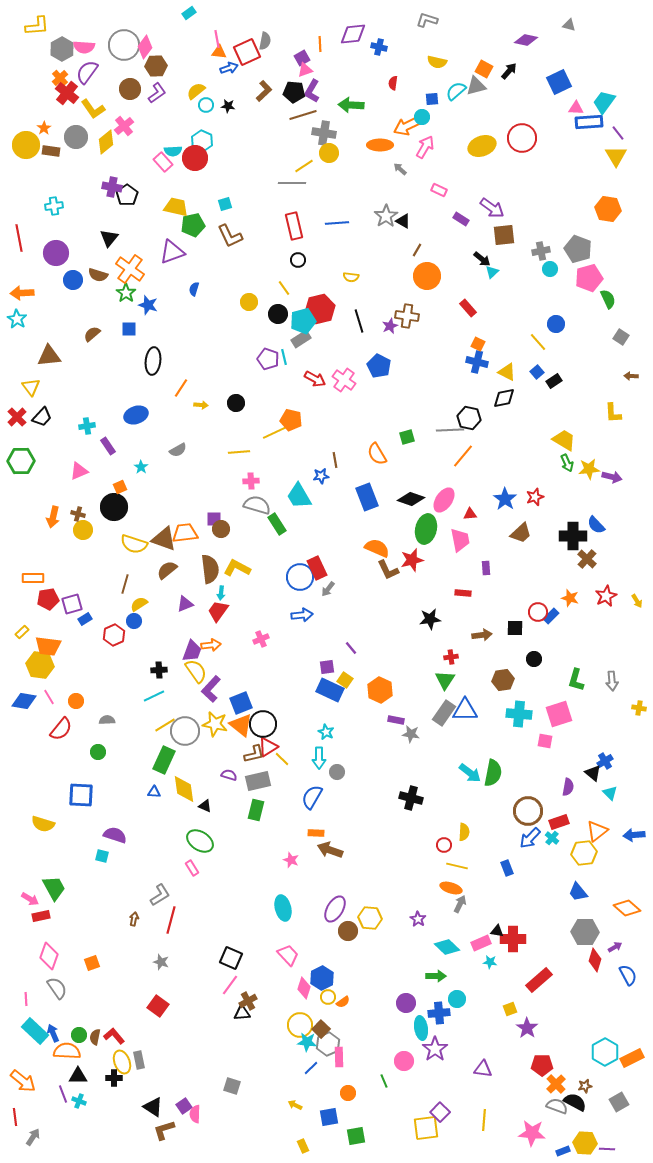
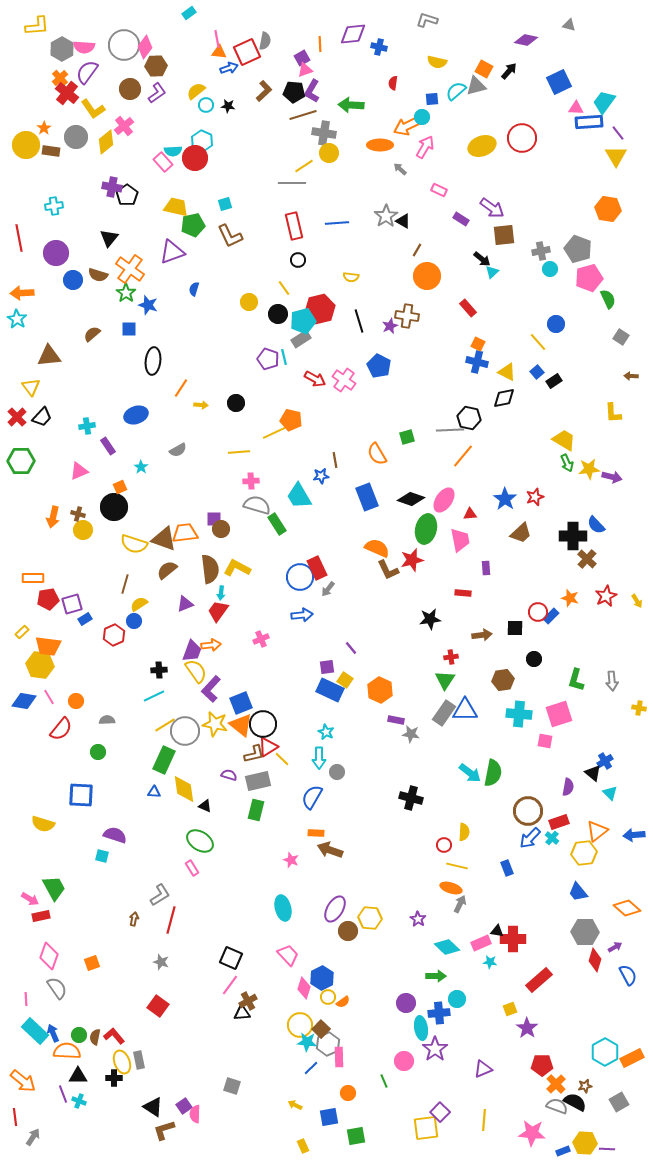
purple triangle at (483, 1069): rotated 30 degrees counterclockwise
